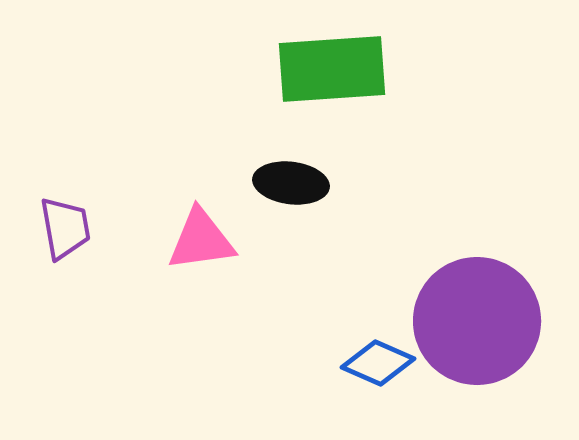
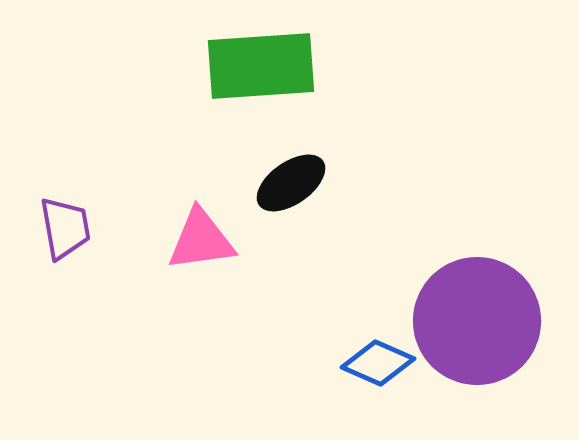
green rectangle: moved 71 px left, 3 px up
black ellipse: rotated 42 degrees counterclockwise
